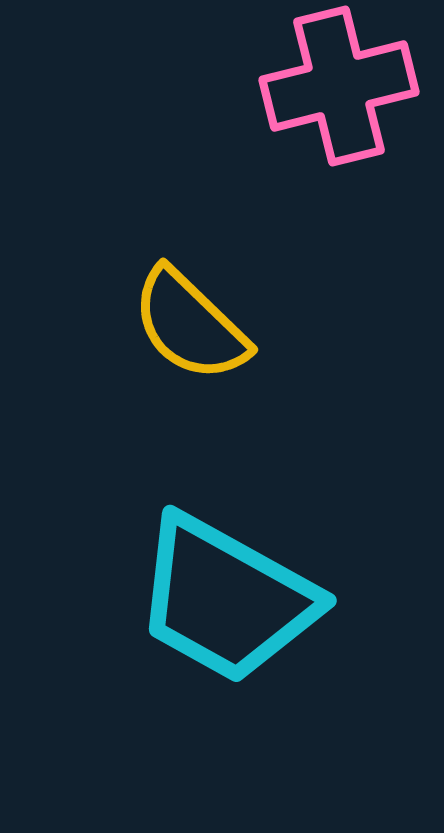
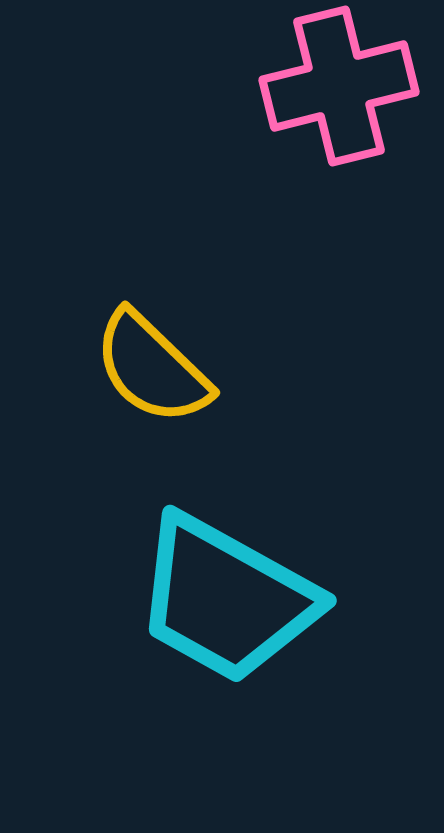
yellow semicircle: moved 38 px left, 43 px down
